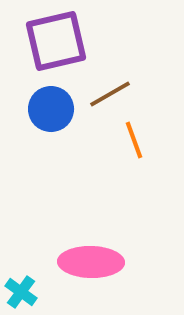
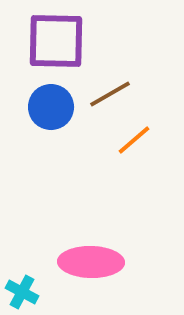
purple square: rotated 14 degrees clockwise
blue circle: moved 2 px up
orange line: rotated 69 degrees clockwise
cyan cross: moved 1 px right; rotated 8 degrees counterclockwise
